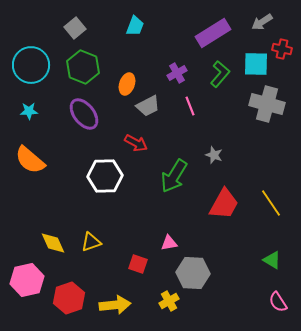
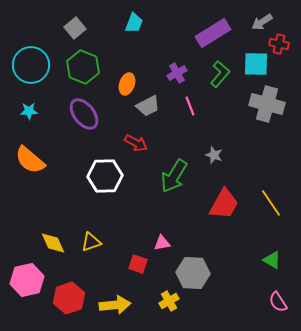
cyan trapezoid: moved 1 px left, 3 px up
red cross: moved 3 px left, 5 px up
pink triangle: moved 7 px left
